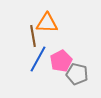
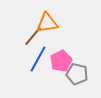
orange triangle: rotated 10 degrees counterclockwise
brown line: rotated 50 degrees clockwise
